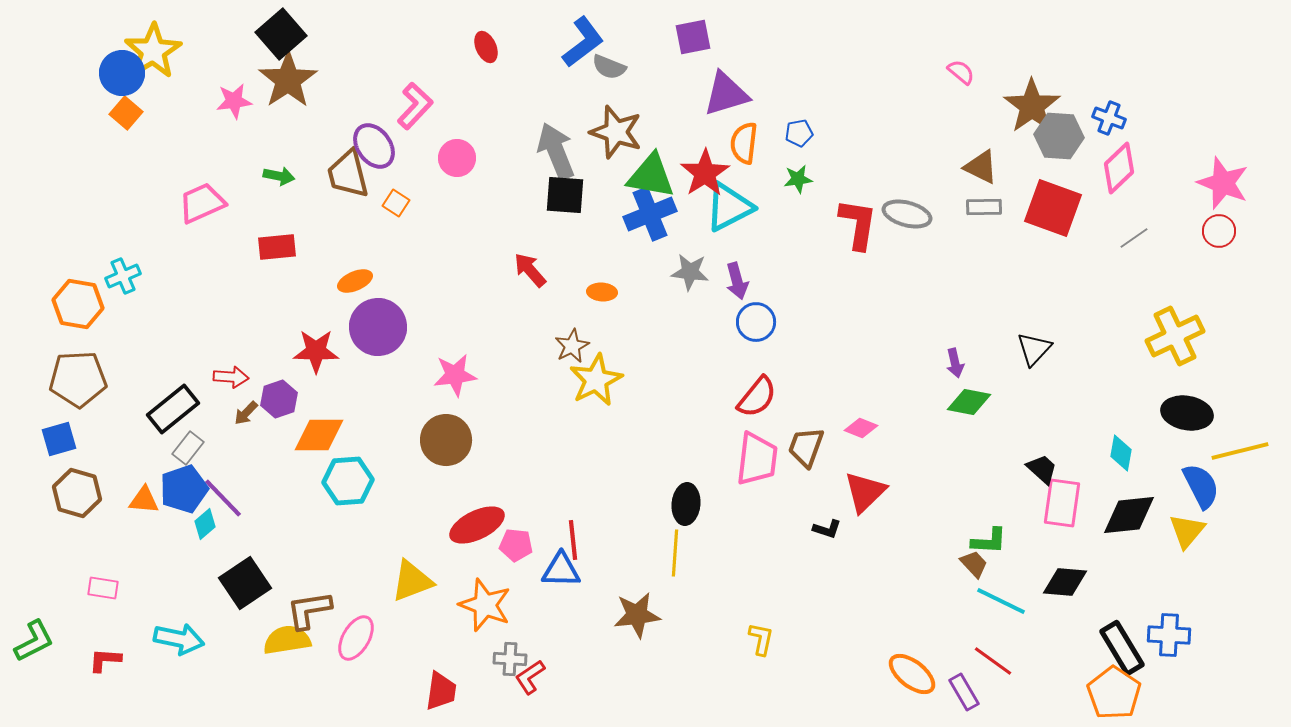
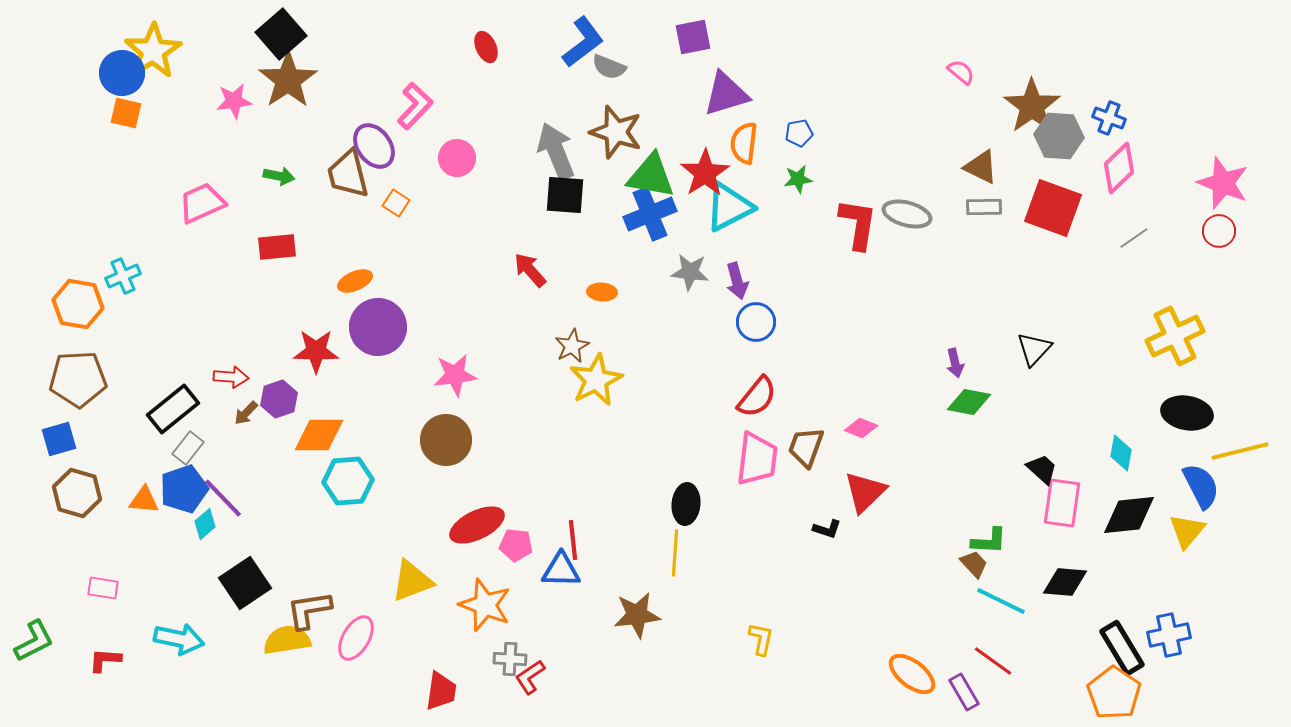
orange square at (126, 113): rotated 28 degrees counterclockwise
blue cross at (1169, 635): rotated 15 degrees counterclockwise
